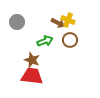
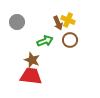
brown arrow: rotated 40 degrees clockwise
red trapezoid: moved 1 px left
